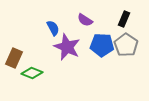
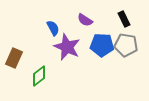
black rectangle: rotated 49 degrees counterclockwise
gray pentagon: rotated 25 degrees counterclockwise
green diamond: moved 7 px right, 3 px down; rotated 60 degrees counterclockwise
